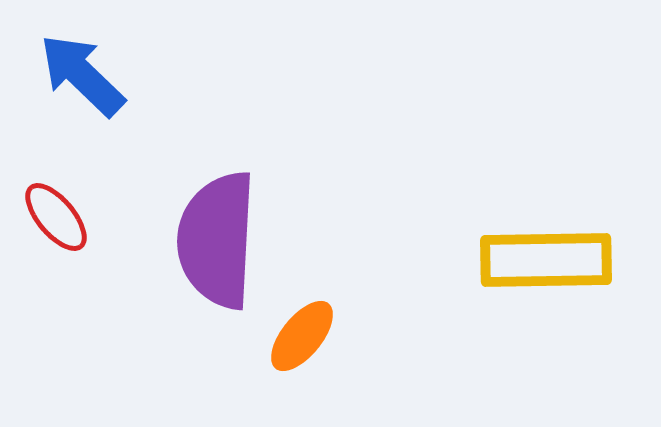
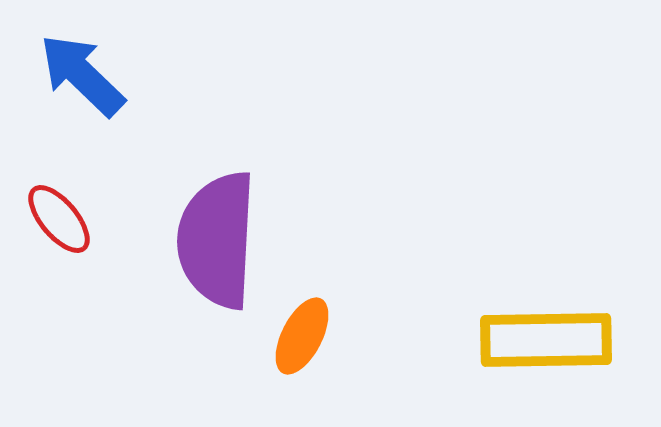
red ellipse: moved 3 px right, 2 px down
yellow rectangle: moved 80 px down
orange ellipse: rotated 12 degrees counterclockwise
